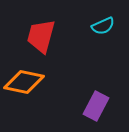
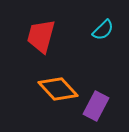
cyan semicircle: moved 4 px down; rotated 20 degrees counterclockwise
orange diamond: moved 34 px right, 7 px down; rotated 36 degrees clockwise
